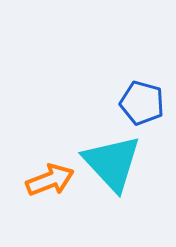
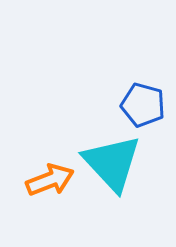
blue pentagon: moved 1 px right, 2 px down
